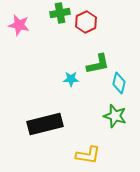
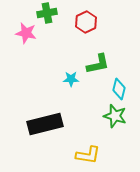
green cross: moved 13 px left
pink star: moved 7 px right, 8 px down
cyan diamond: moved 6 px down
